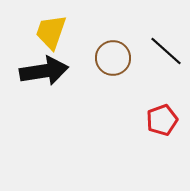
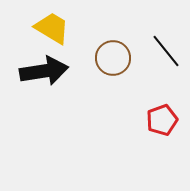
yellow trapezoid: moved 1 px right, 4 px up; rotated 102 degrees clockwise
black line: rotated 9 degrees clockwise
